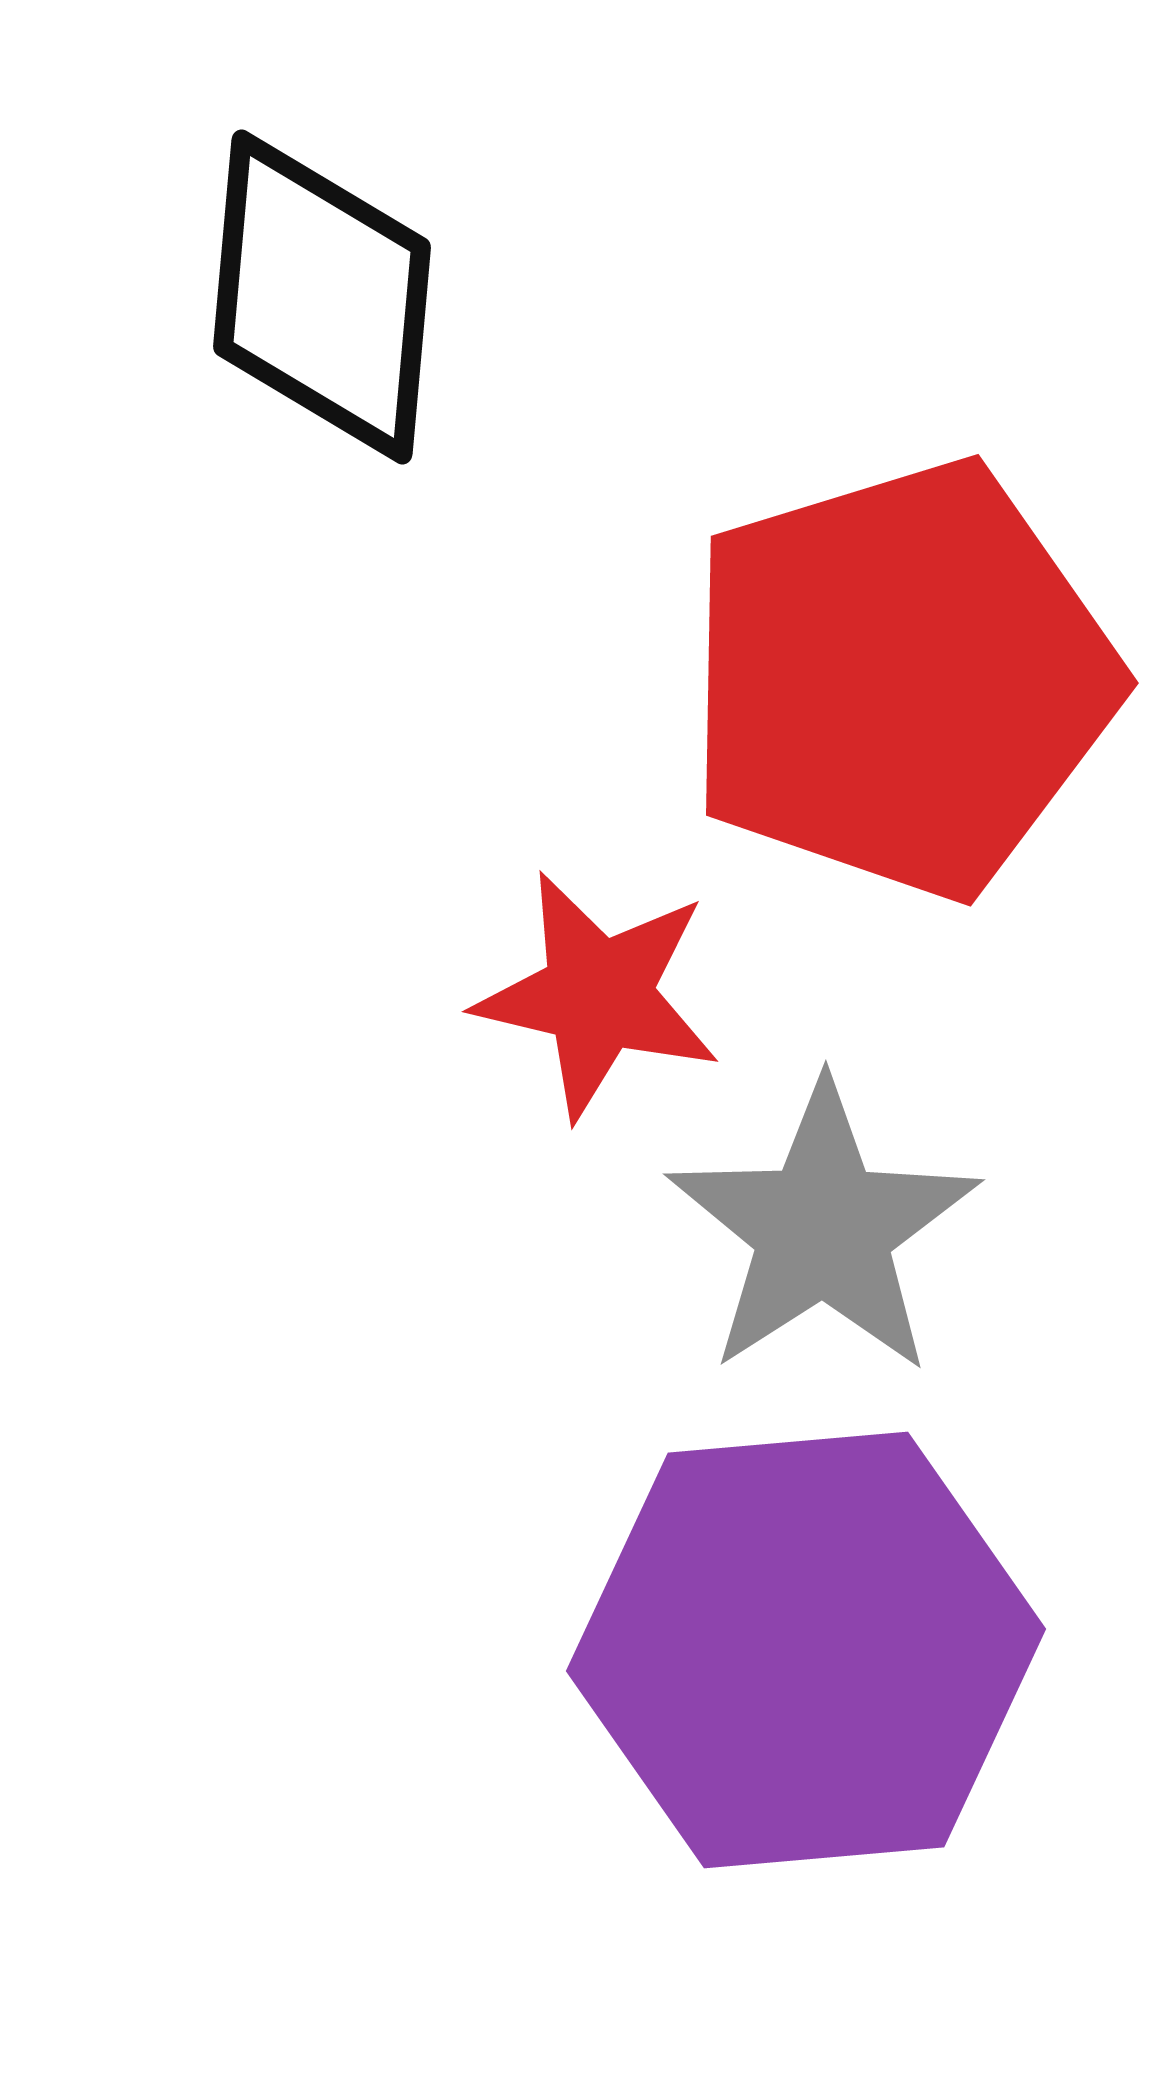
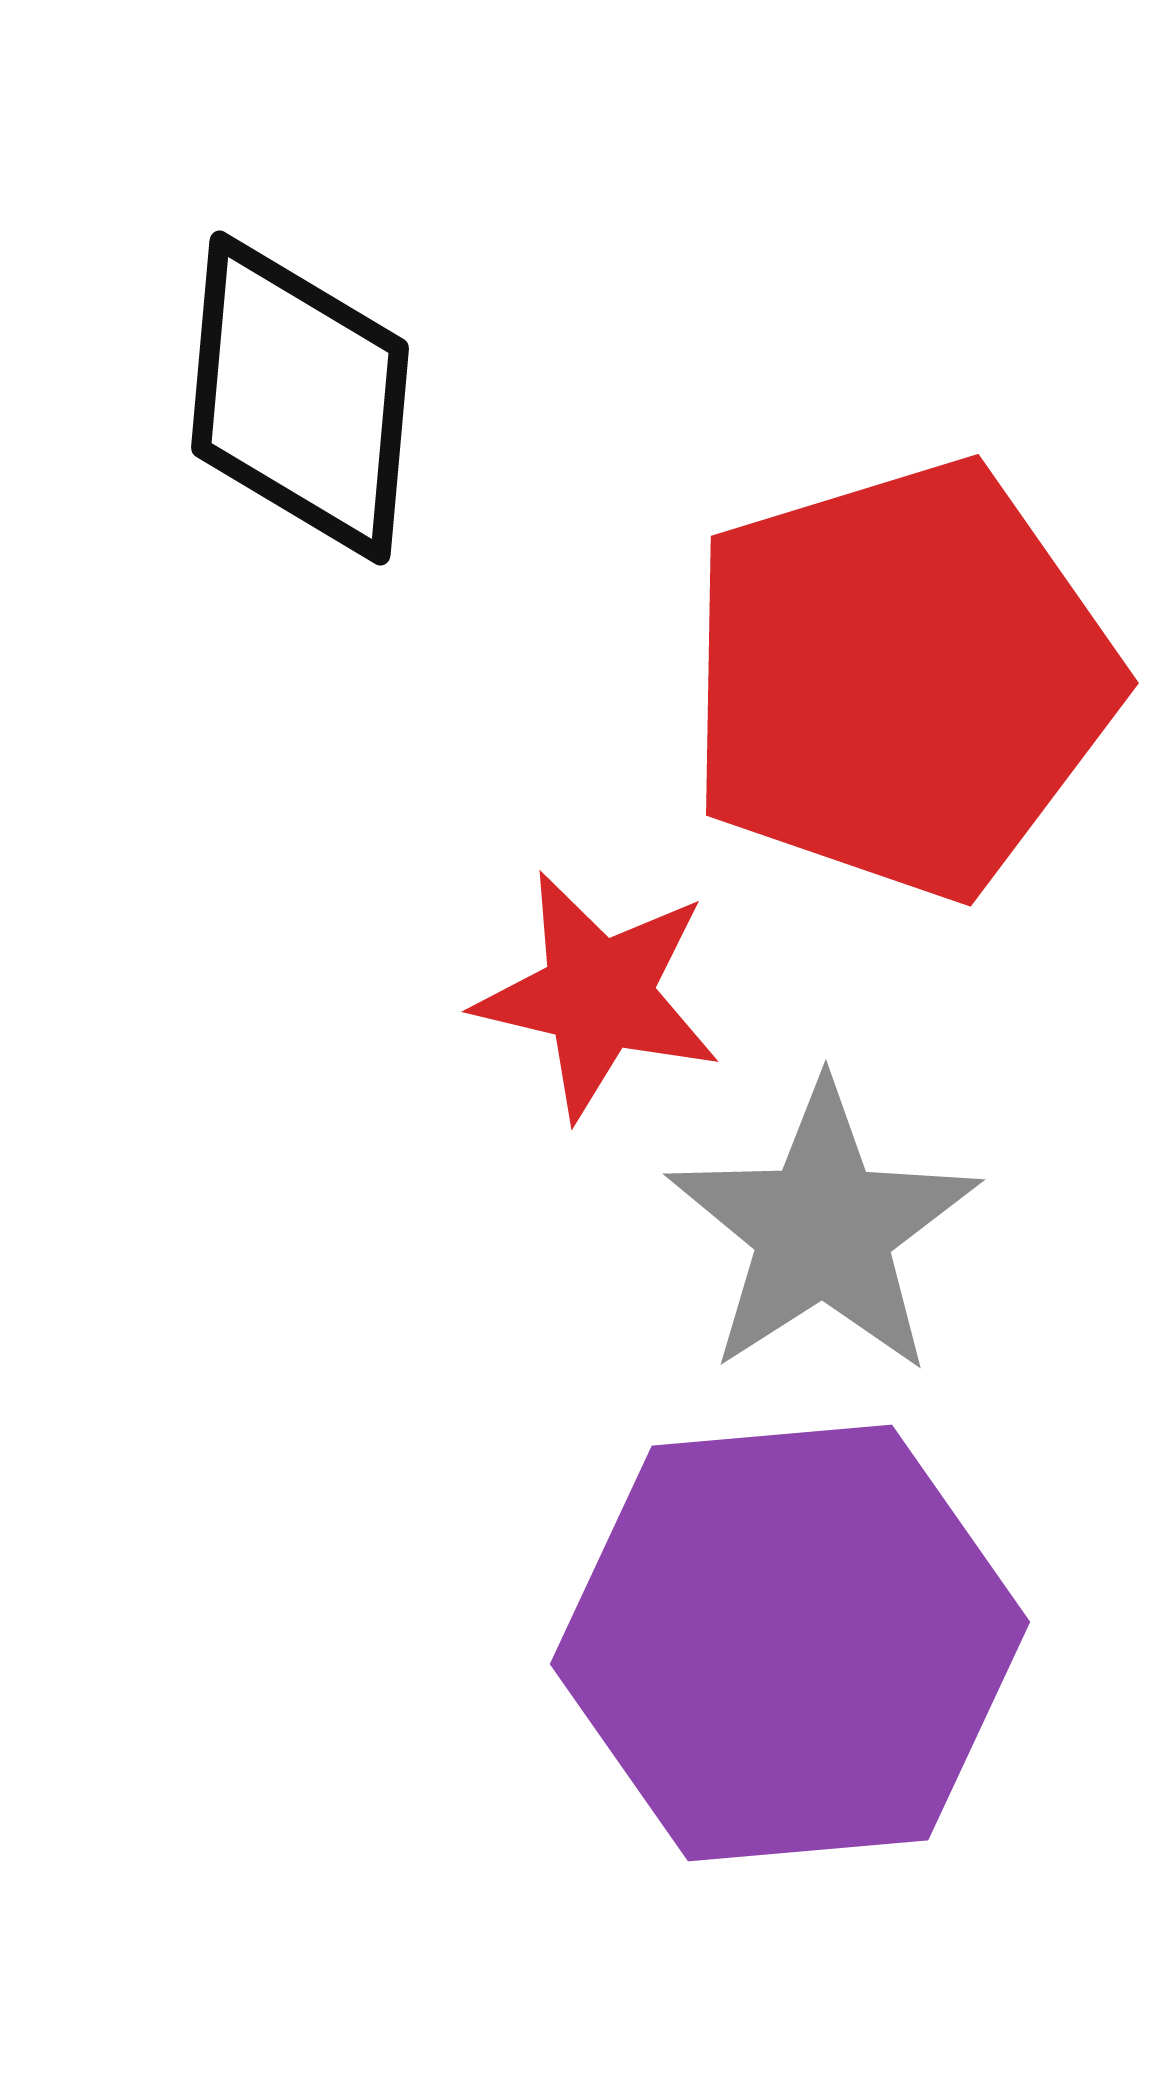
black diamond: moved 22 px left, 101 px down
purple hexagon: moved 16 px left, 7 px up
